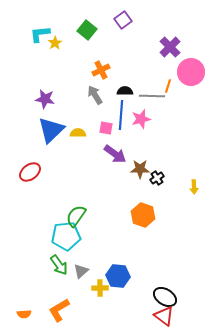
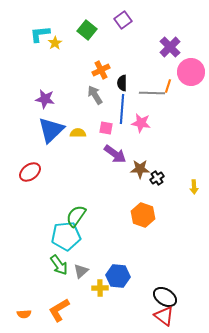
black semicircle: moved 3 px left, 8 px up; rotated 91 degrees counterclockwise
gray line: moved 3 px up
blue line: moved 1 px right, 6 px up
pink star: moved 4 px down; rotated 24 degrees clockwise
